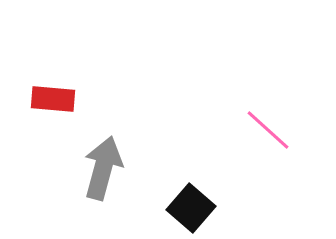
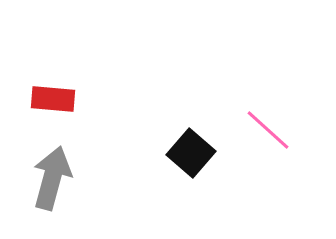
gray arrow: moved 51 px left, 10 px down
black square: moved 55 px up
